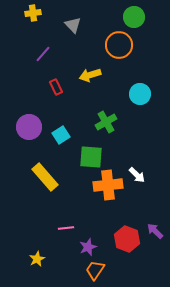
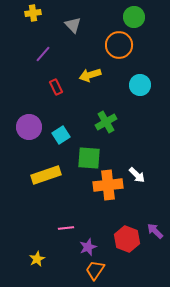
cyan circle: moved 9 px up
green square: moved 2 px left, 1 px down
yellow rectangle: moved 1 px right, 2 px up; rotated 68 degrees counterclockwise
